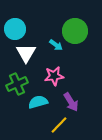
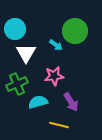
yellow line: rotated 60 degrees clockwise
